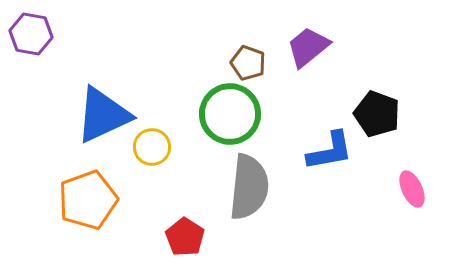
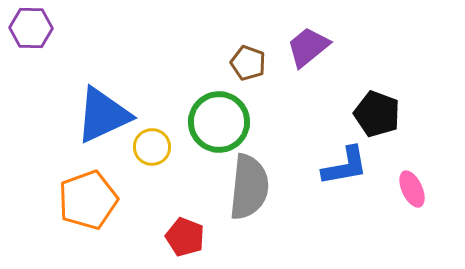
purple hexagon: moved 6 px up; rotated 9 degrees counterclockwise
green circle: moved 11 px left, 8 px down
blue L-shape: moved 15 px right, 15 px down
red pentagon: rotated 12 degrees counterclockwise
